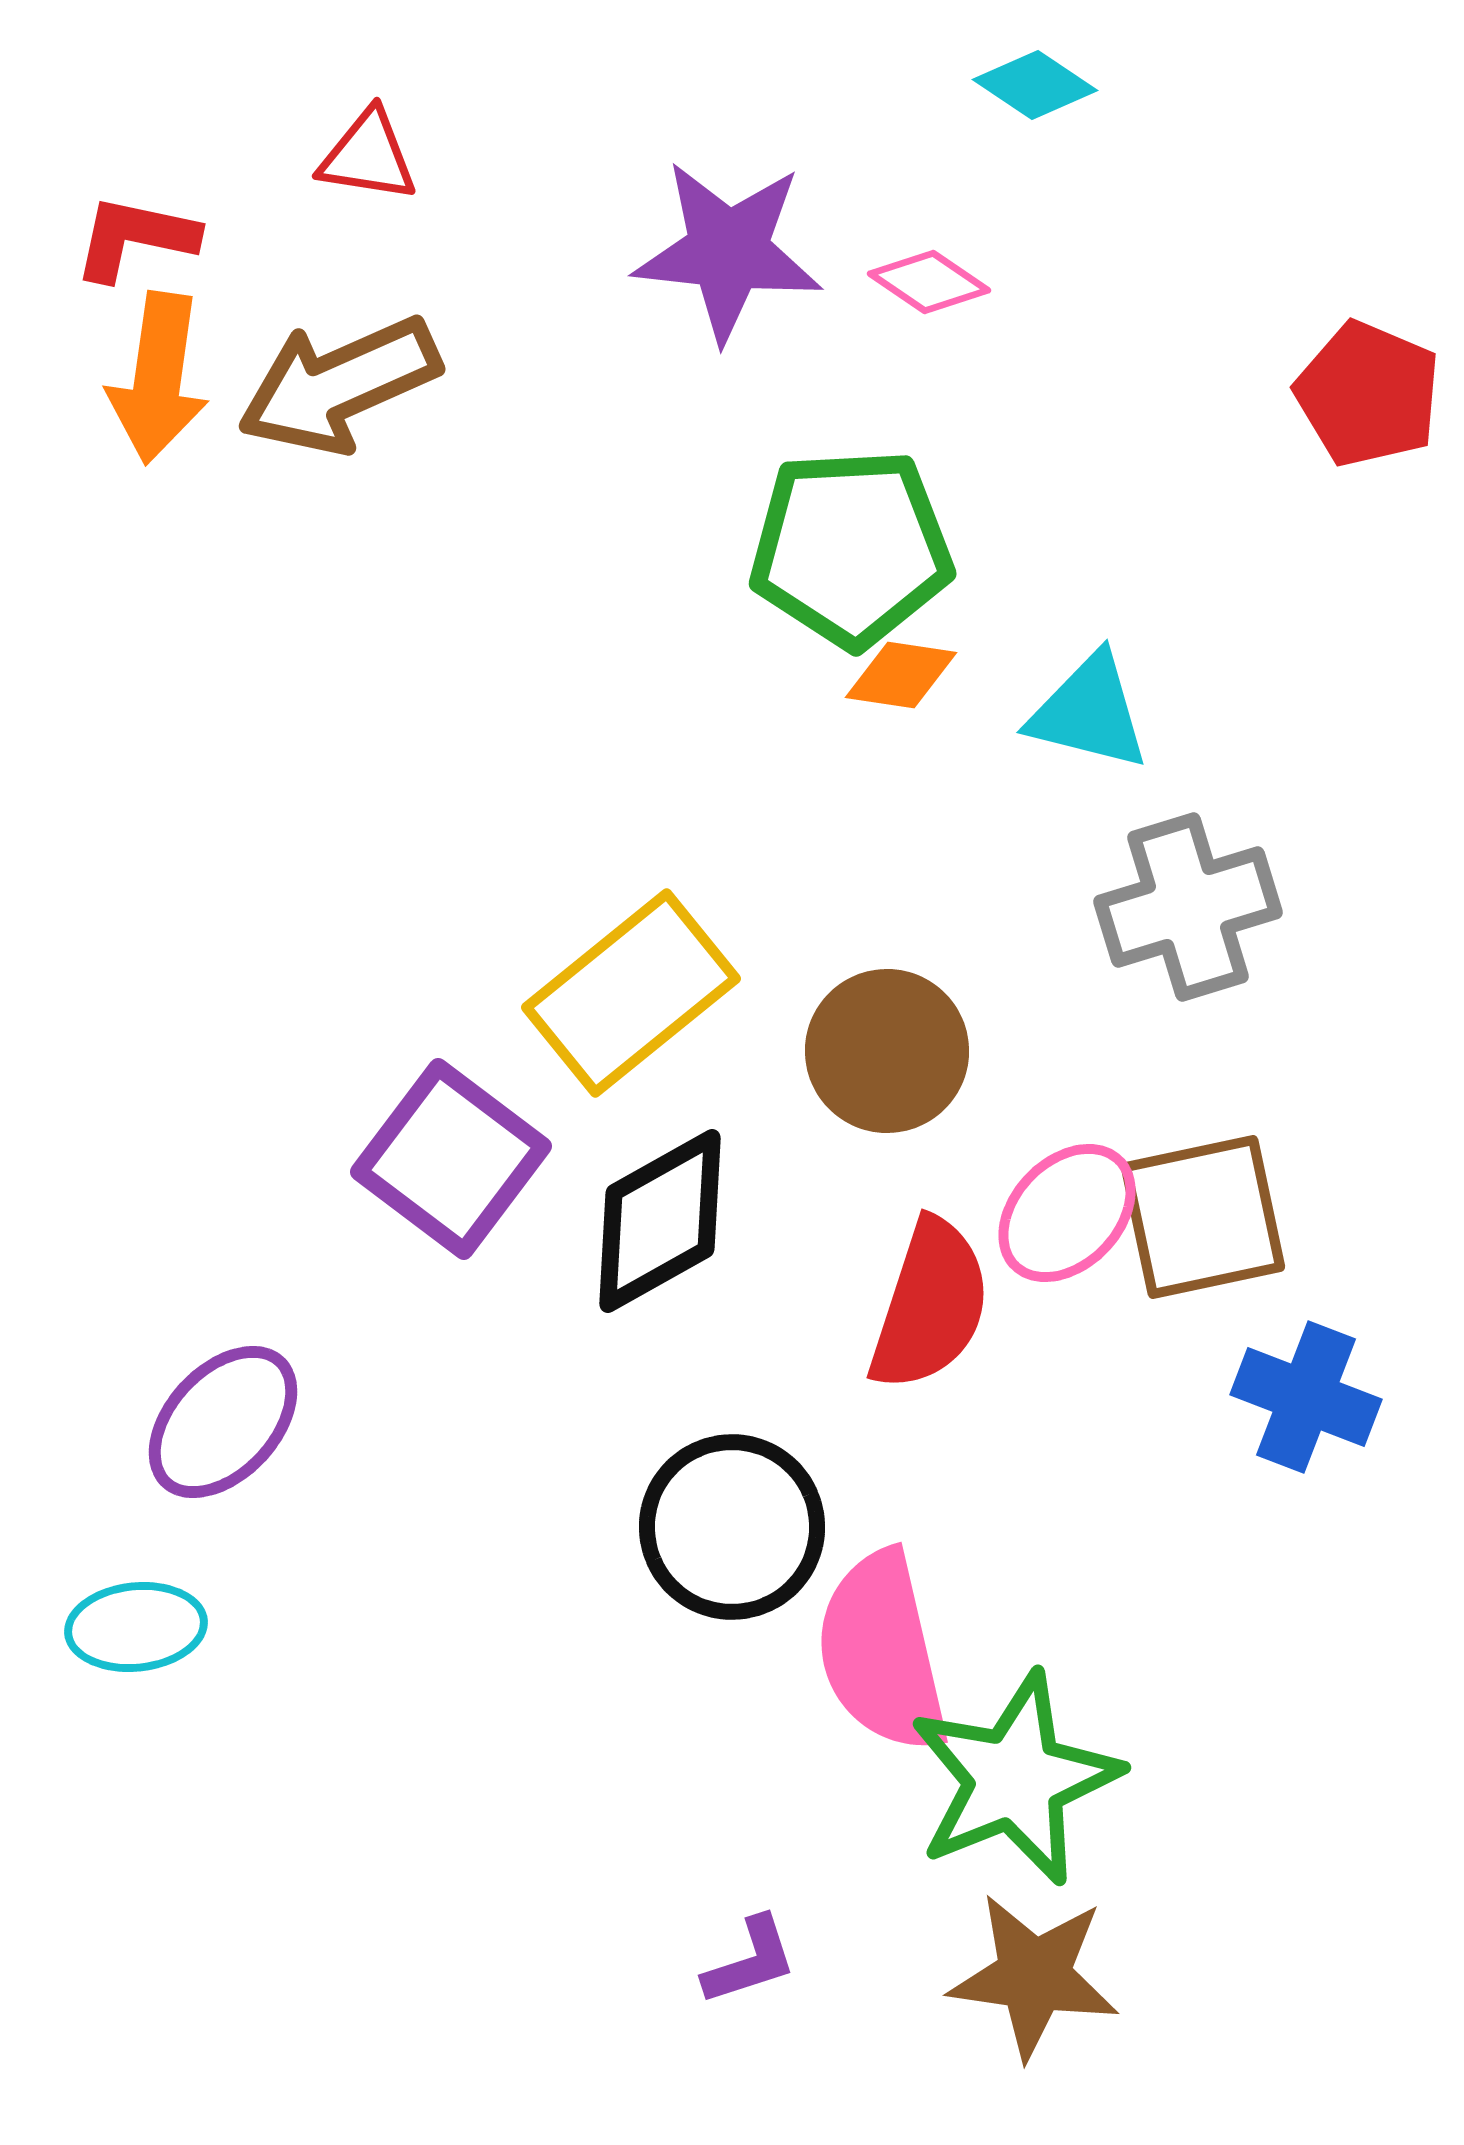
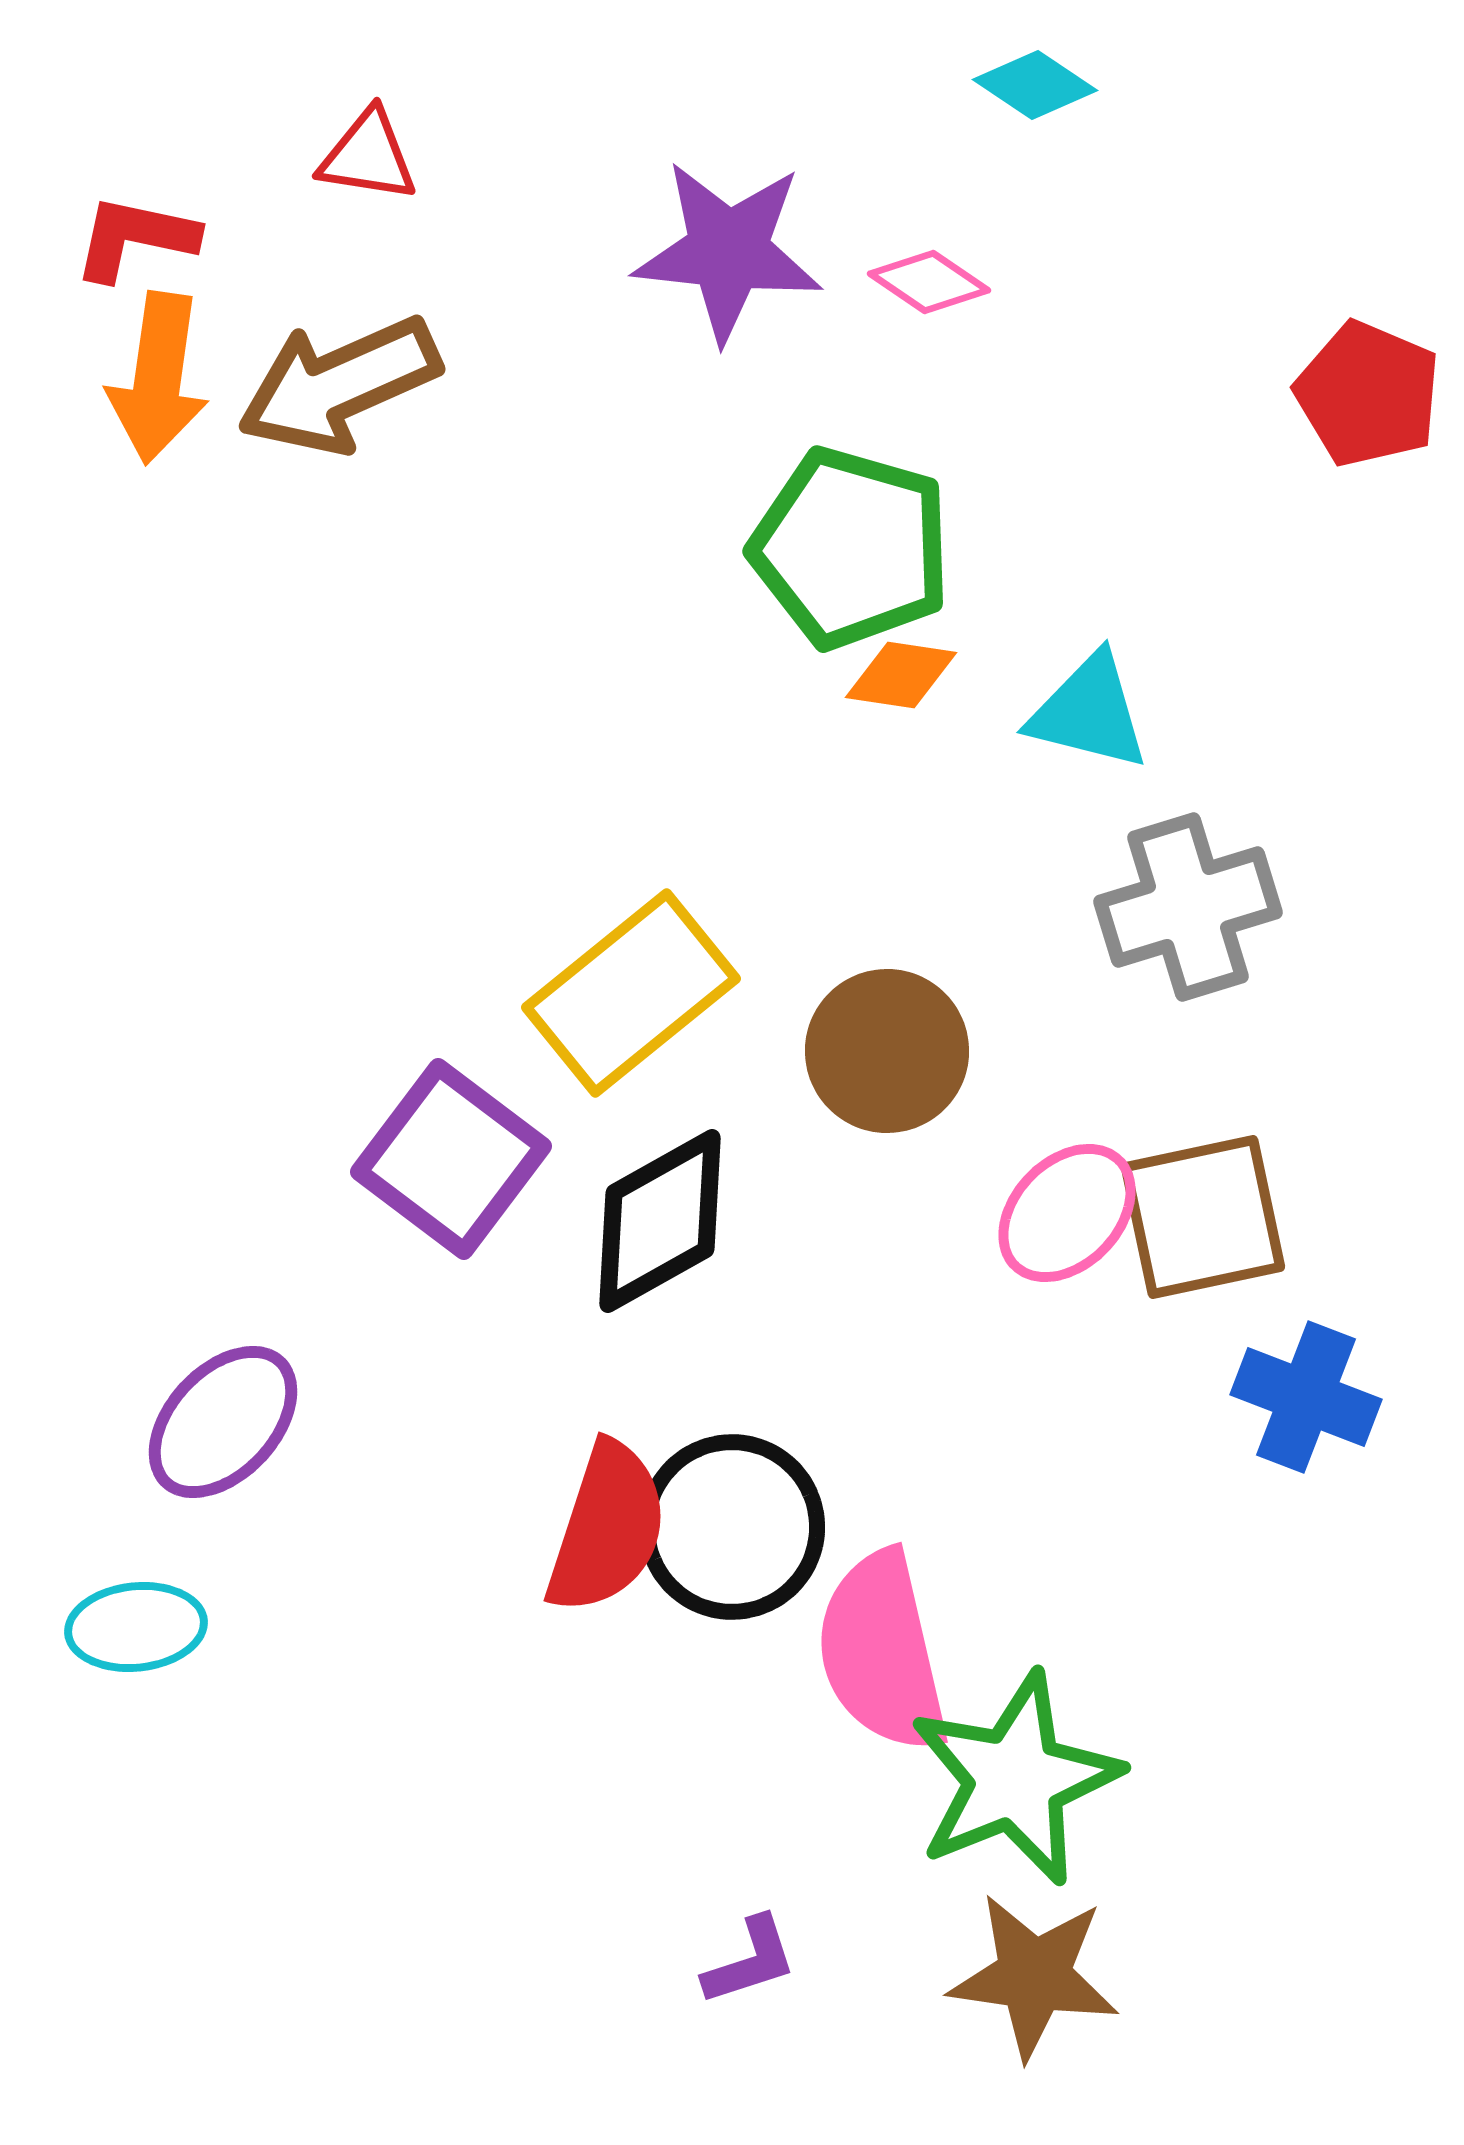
green pentagon: rotated 19 degrees clockwise
red semicircle: moved 323 px left, 223 px down
